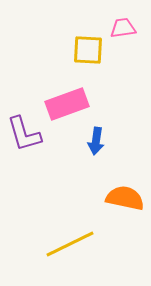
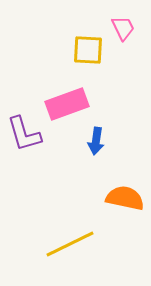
pink trapezoid: rotated 72 degrees clockwise
